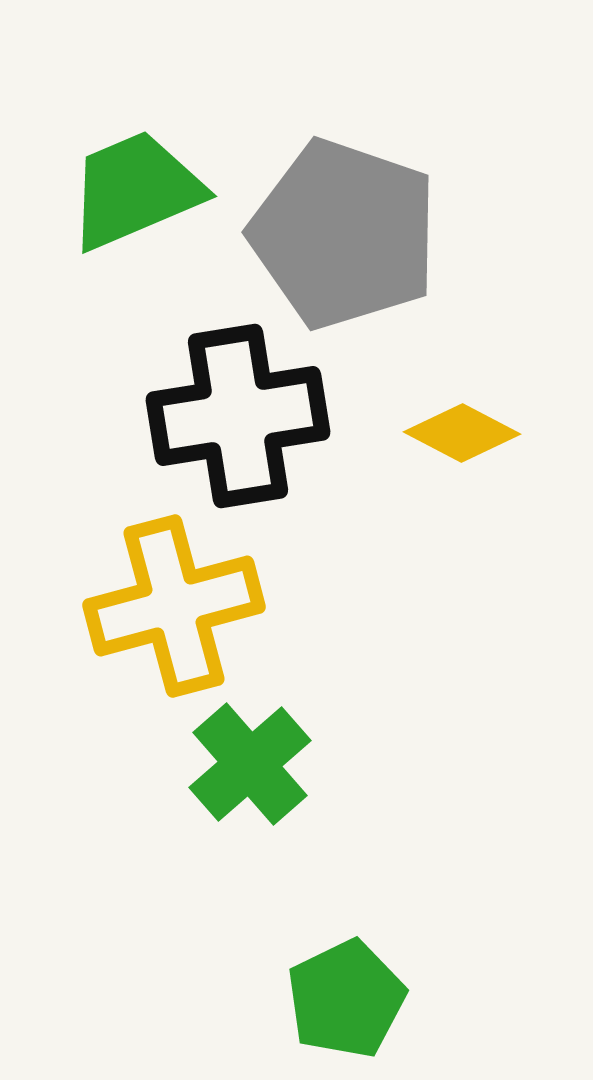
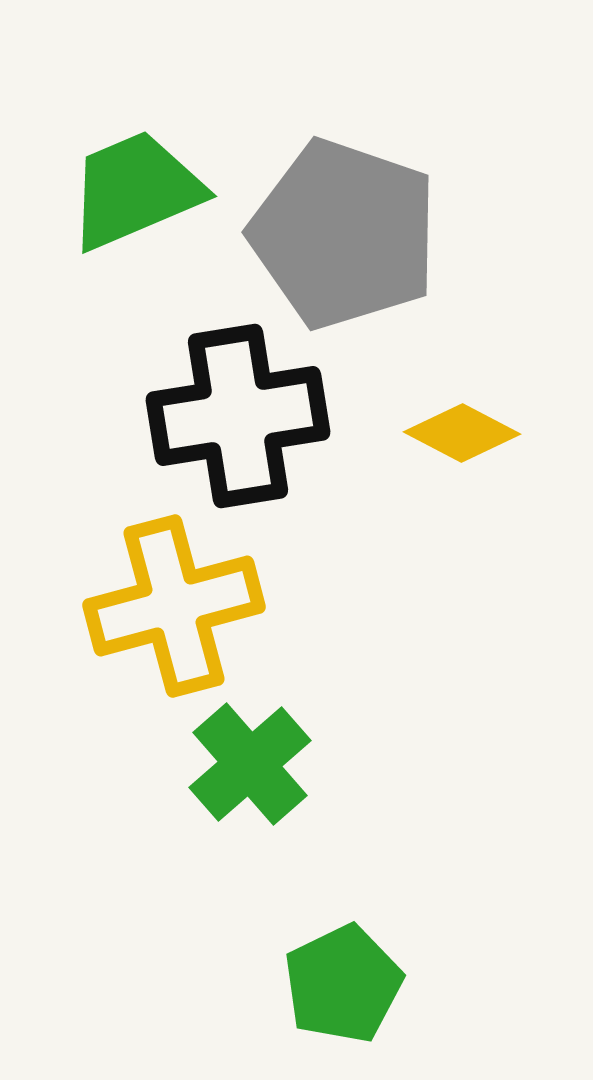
green pentagon: moved 3 px left, 15 px up
